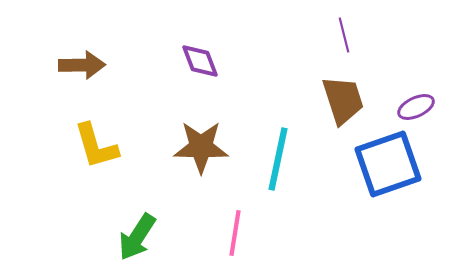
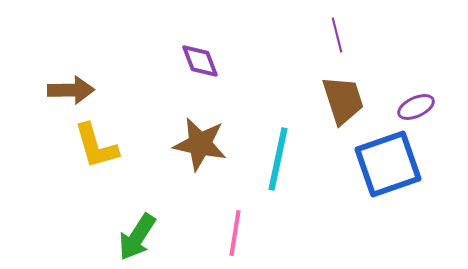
purple line: moved 7 px left
brown arrow: moved 11 px left, 25 px down
brown star: moved 1 px left, 3 px up; rotated 10 degrees clockwise
